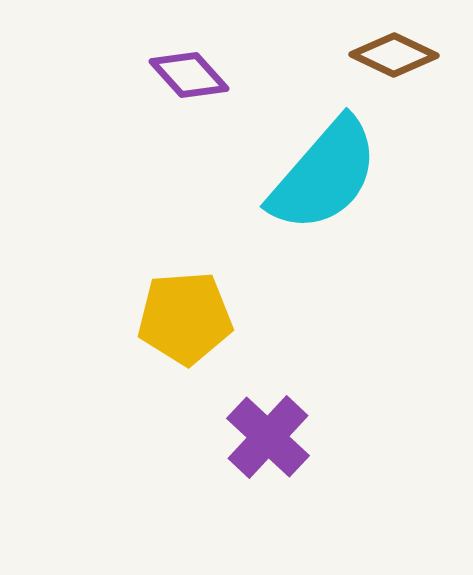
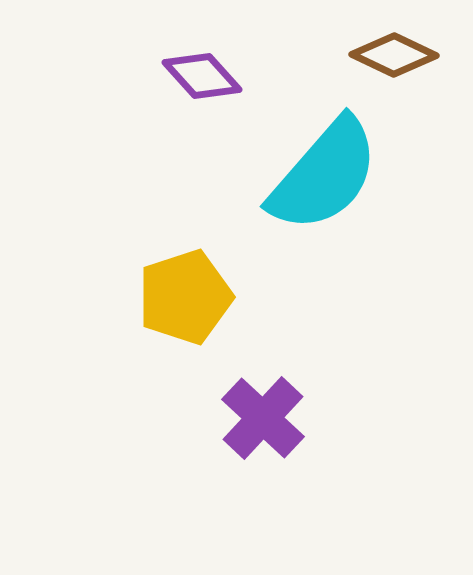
purple diamond: moved 13 px right, 1 px down
yellow pentagon: moved 21 px up; rotated 14 degrees counterclockwise
purple cross: moved 5 px left, 19 px up
